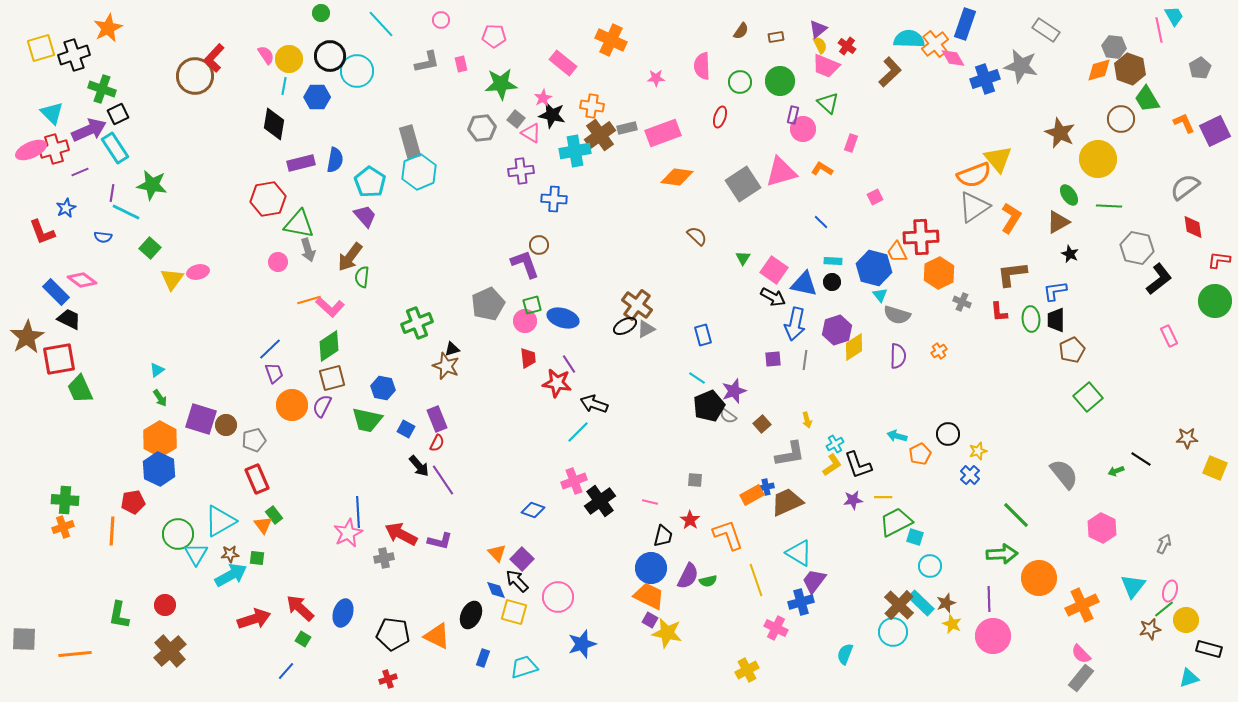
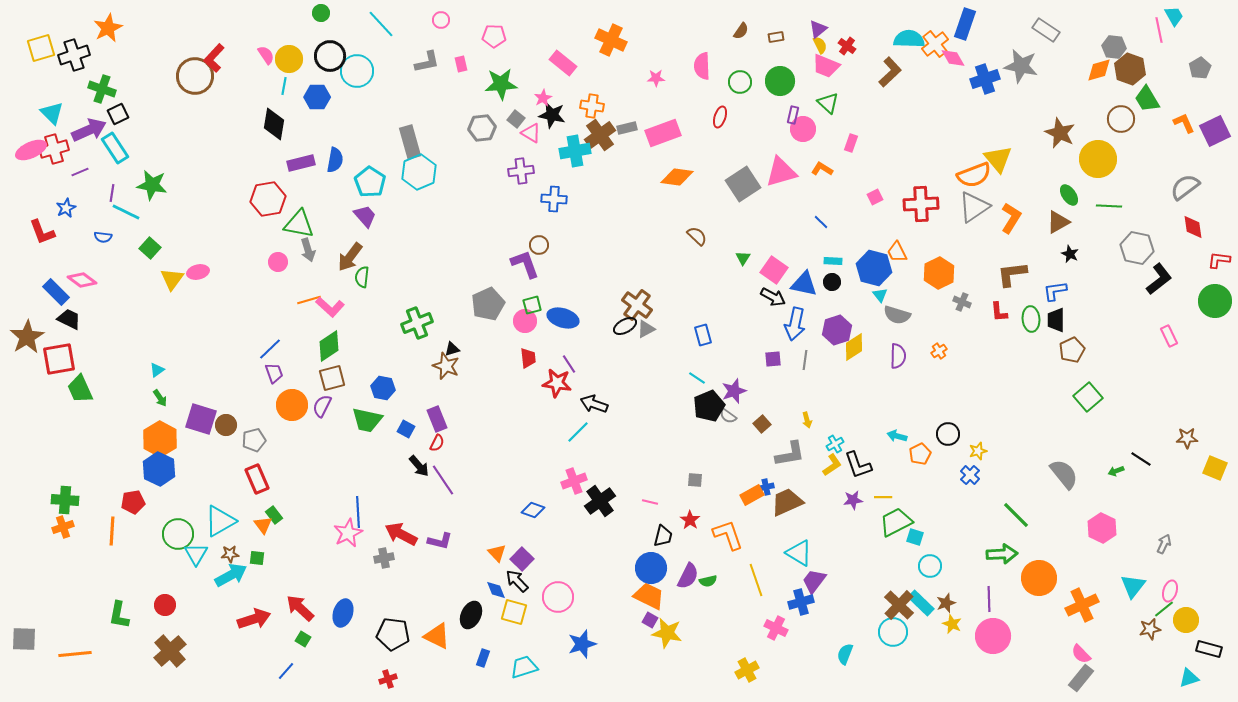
red cross at (921, 237): moved 33 px up
